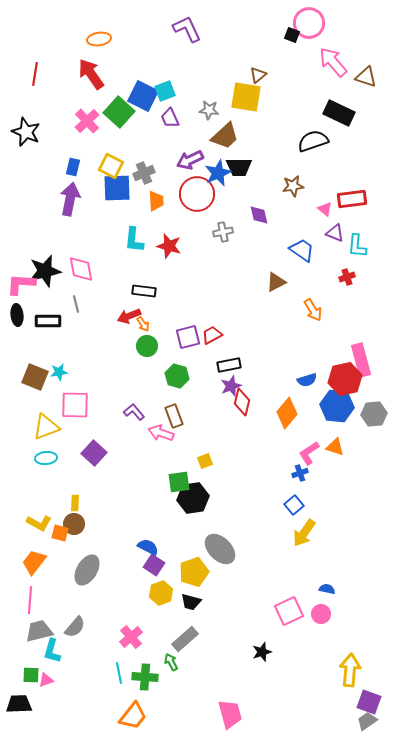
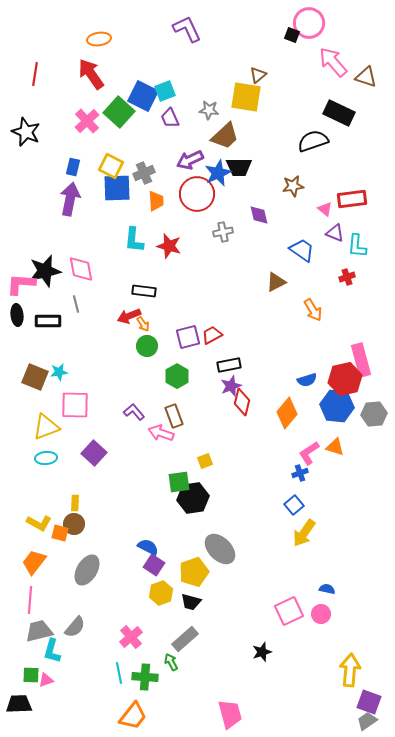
green hexagon at (177, 376): rotated 15 degrees clockwise
